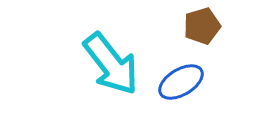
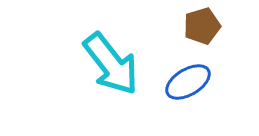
blue ellipse: moved 7 px right
